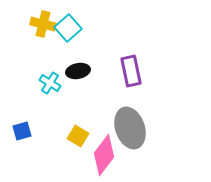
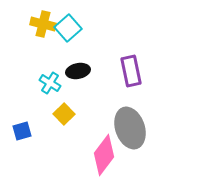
yellow square: moved 14 px left, 22 px up; rotated 15 degrees clockwise
